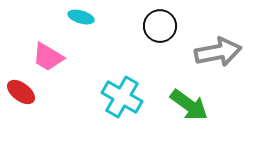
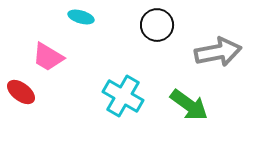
black circle: moved 3 px left, 1 px up
cyan cross: moved 1 px right, 1 px up
